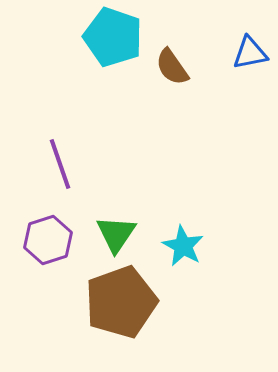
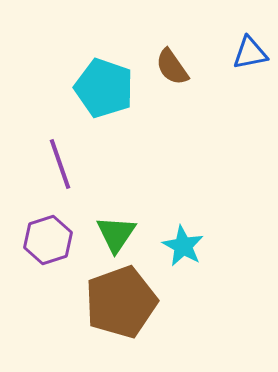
cyan pentagon: moved 9 px left, 51 px down
